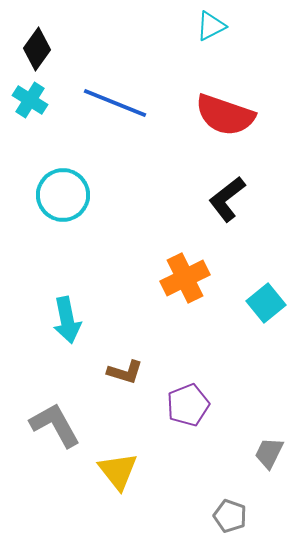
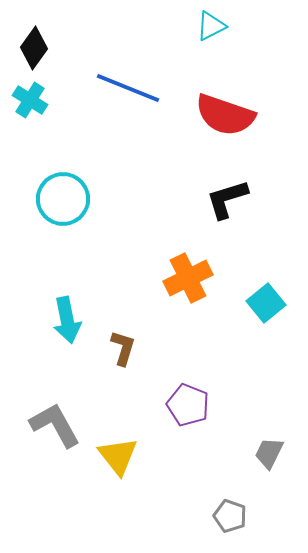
black diamond: moved 3 px left, 1 px up
blue line: moved 13 px right, 15 px up
cyan circle: moved 4 px down
black L-shape: rotated 21 degrees clockwise
orange cross: moved 3 px right
brown L-shape: moved 2 px left, 24 px up; rotated 90 degrees counterclockwise
purple pentagon: rotated 30 degrees counterclockwise
yellow triangle: moved 15 px up
